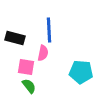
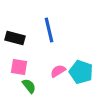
blue line: rotated 10 degrees counterclockwise
pink semicircle: moved 15 px right, 18 px down; rotated 133 degrees counterclockwise
pink square: moved 7 px left
cyan pentagon: rotated 15 degrees clockwise
